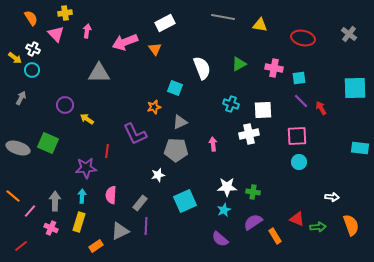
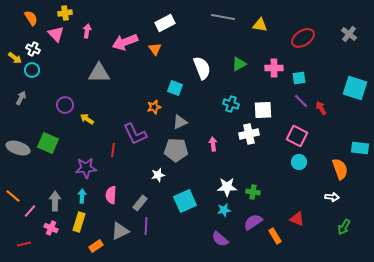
red ellipse at (303, 38): rotated 45 degrees counterclockwise
pink cross at (274, 68): rotated 12 degrees counterclockwise
cyan square at (355, 88): rotated 20 degrees clockwise
pink square at (297, 136): rotated 30 degrees clockwise
red line at (107, 151): moved 6 px right, 1 px up
cyan star at (224, 210): rotated 16 degrees clockwise
orange semicircle at (351, 225): moved 11 px left, 56 px up
green arrow at (318, 227): moved 26 px right; rotated 126 degrees clockwise
red line at (21, 246): moved 3 px right, 2 px up; rotated 24 degrees clockwise
